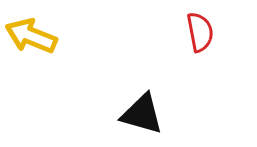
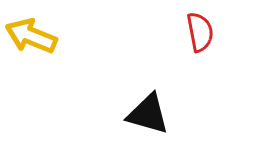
black triangle: moved 6 px right
